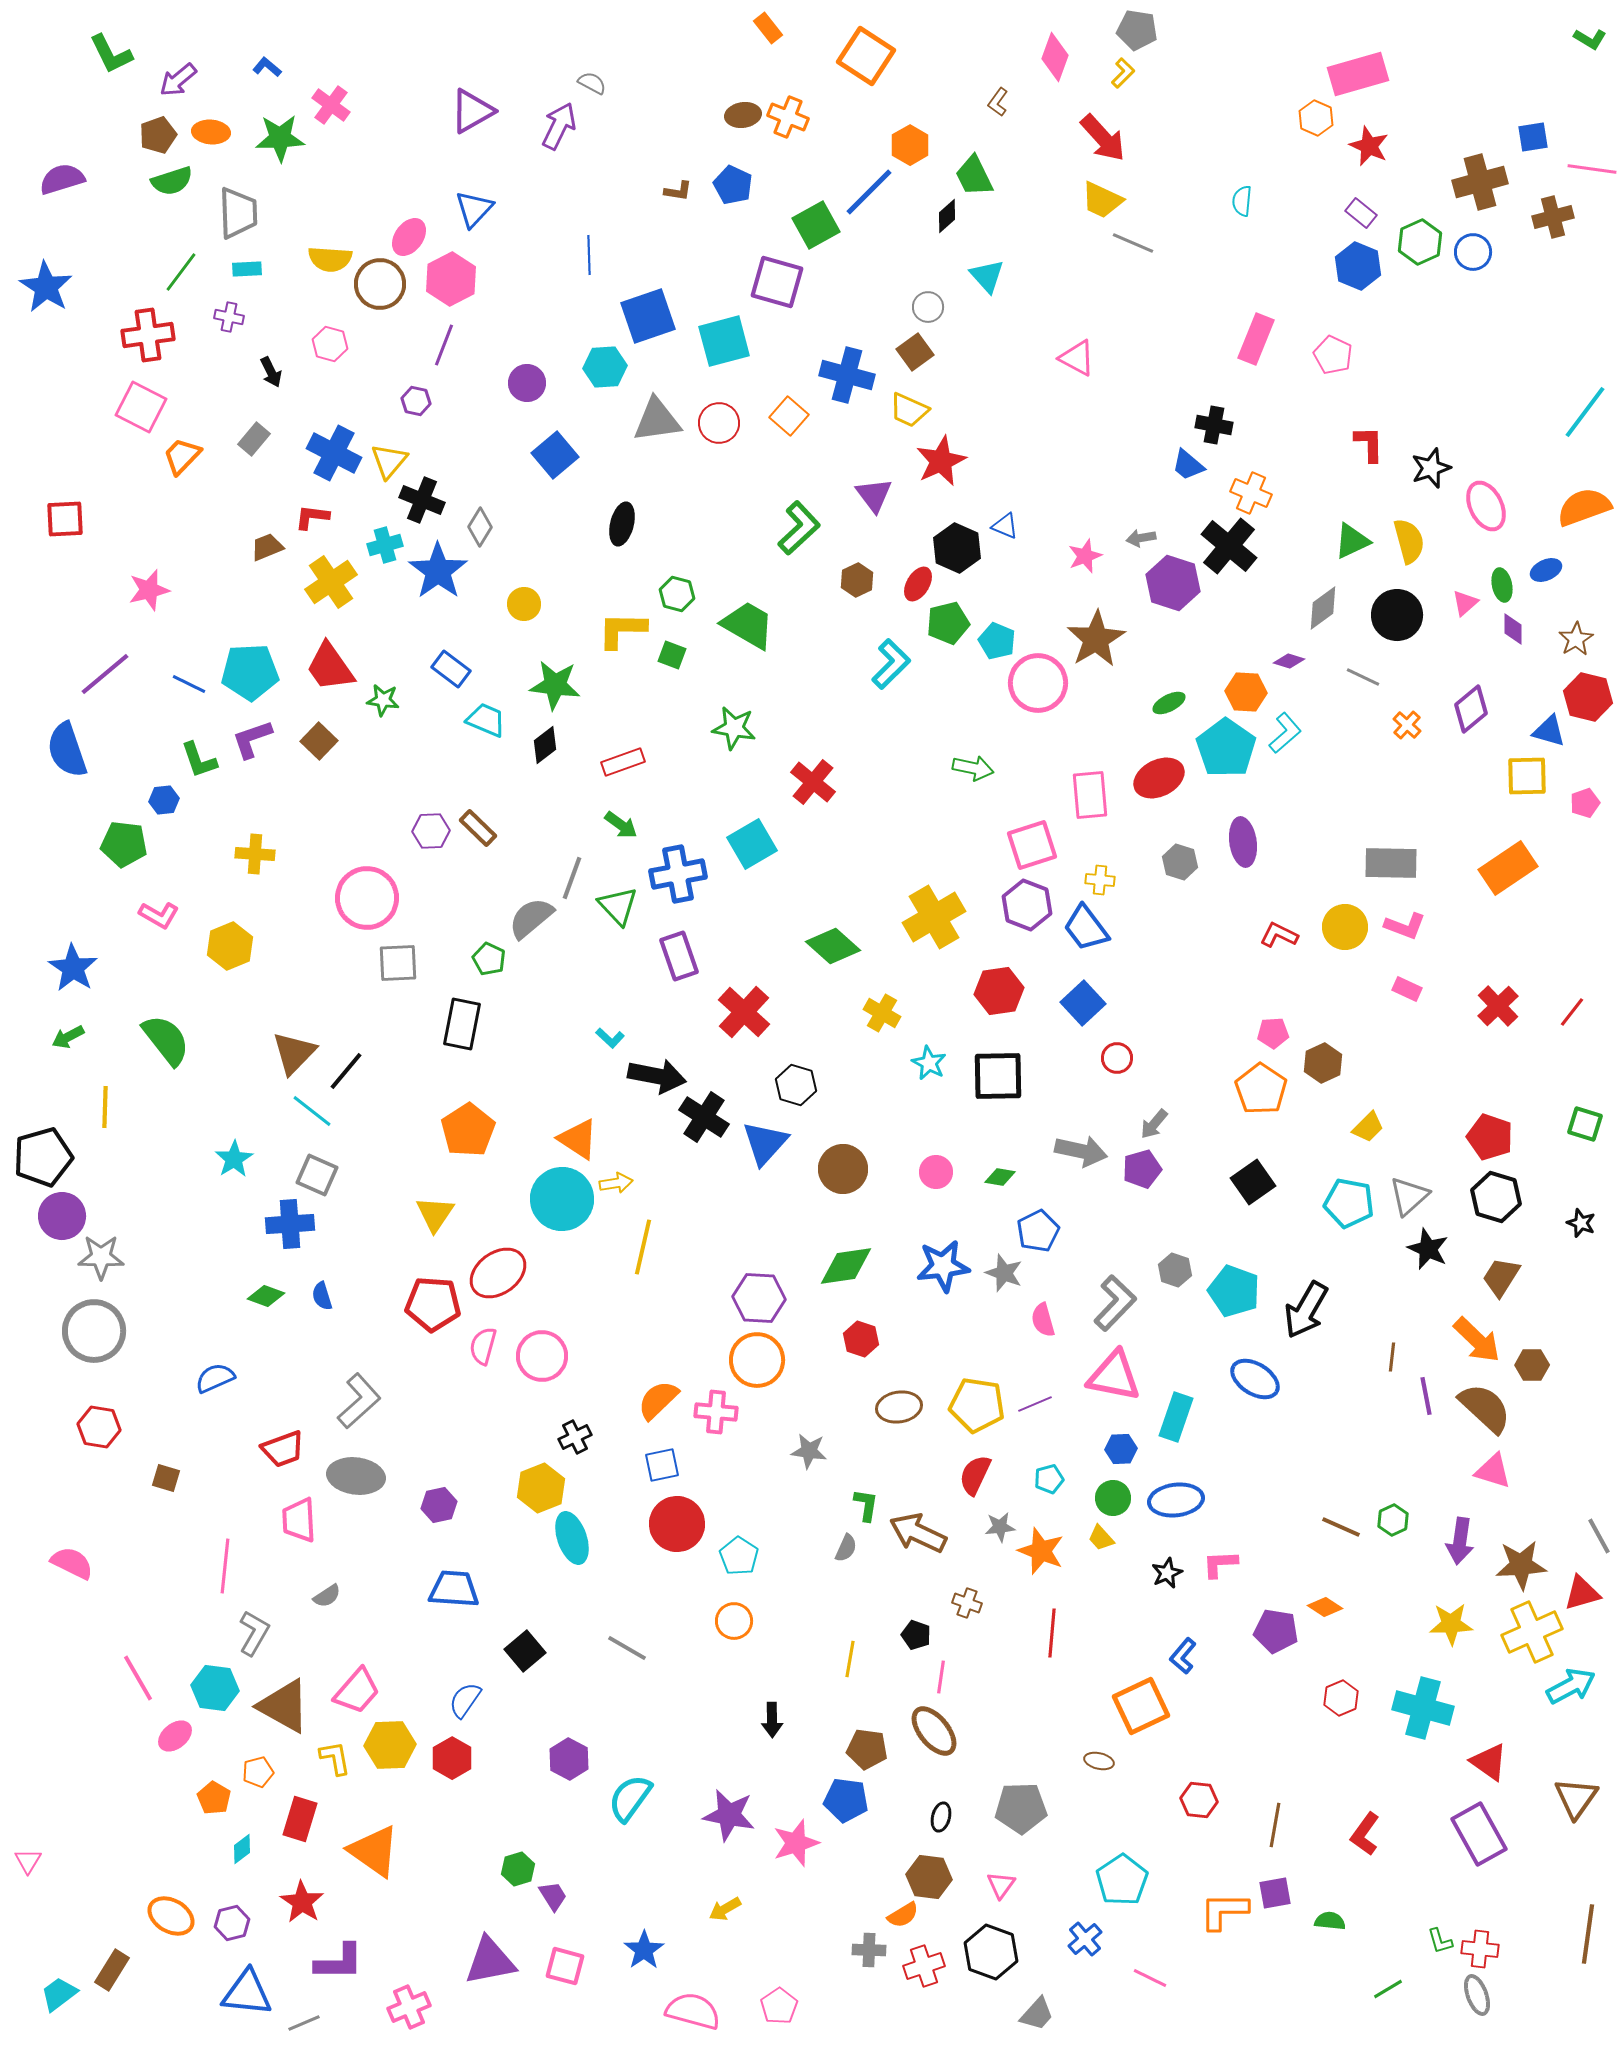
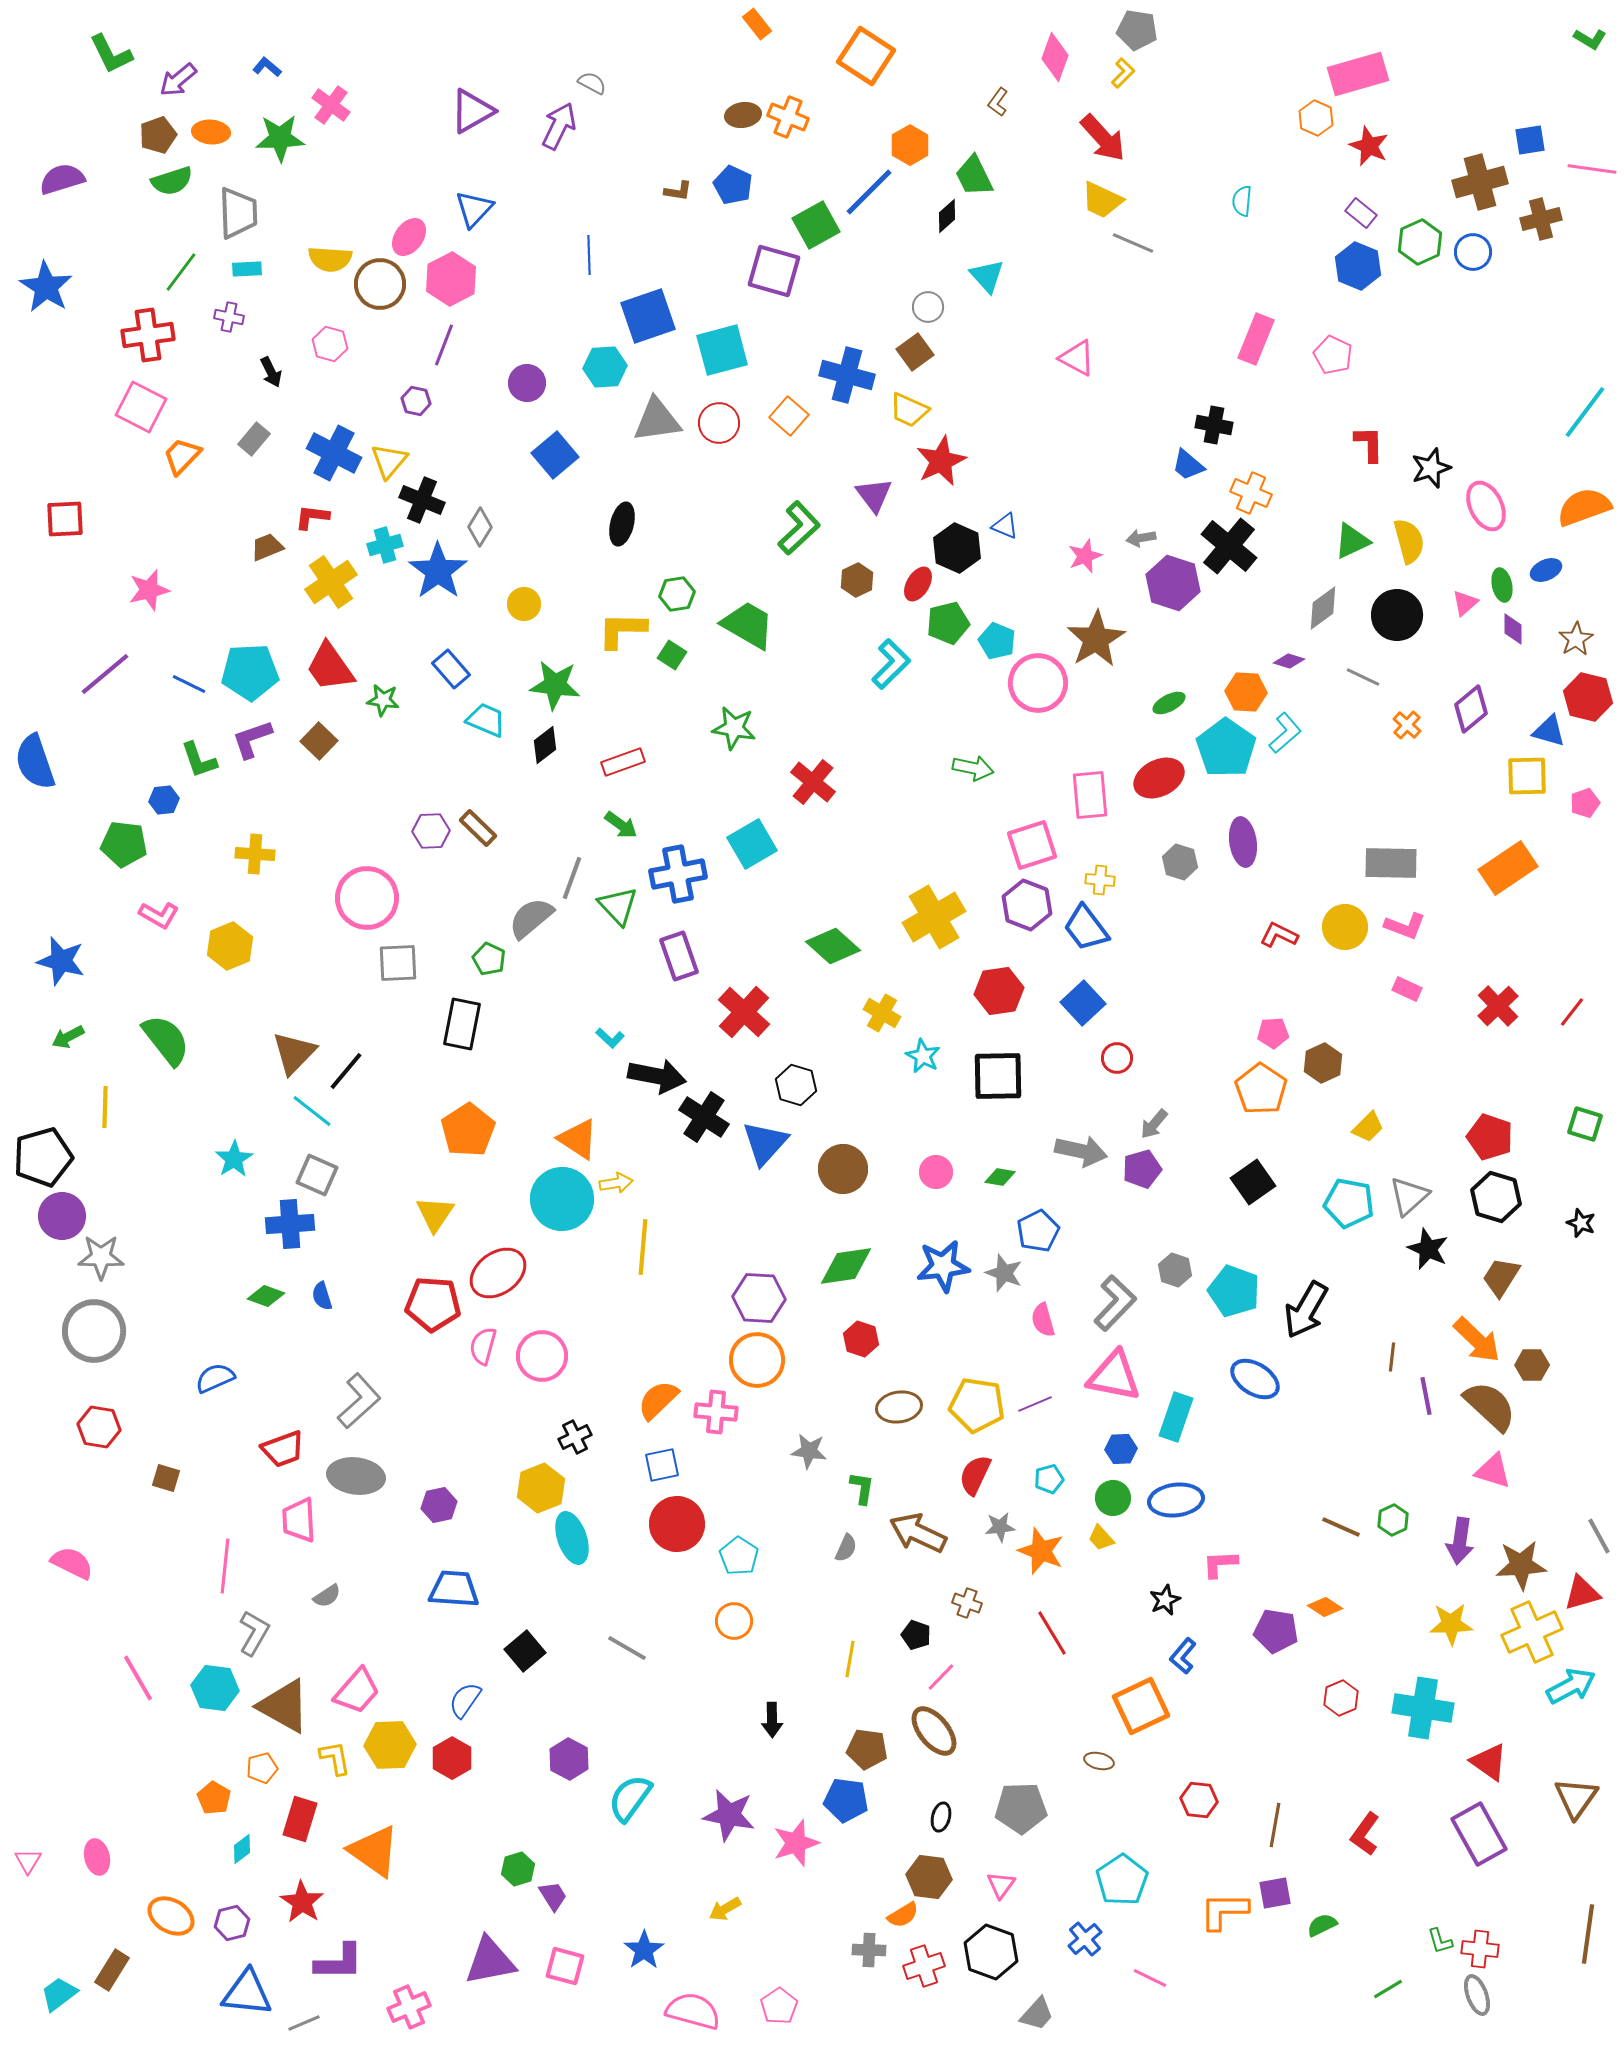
orange rectangle at (768, 28): moved 11 px left, 4 px up
blue square at (1533, 137): moved 3 px left, 3 px down
brown cross at (1553, 217): moved 12 px left, 2 px down
purple square at (777, 282): moved 3 px left, 11 px up
cyan square at (724, 341): moved 2 px left, 9 px down
green hexagon at (677, 594): rotated 24 degrees counterclockwise
green square at (672, 655): rotated 12 degrees clockwise
blue rectangle at (451, 669): rotated 12 degrees clockwise
blue semicircle at (67, 750): moved 32 px left, 12 px down
blue star at (73, 968): moved 12 px left, 7 px up; rotated 18 degrees counterclockwise
cyan star at (929, 1063): moved 6 px left, 7 px up
yellow line at (643, 1247): rotated 8 degrees counterclockwise
brown semicircle at (1485, 1408): moved 5 px right, 2 px up
green L-shape at (866, 1505): moved 4 px left, 17 px up
black star at (1167, 1573): moved 2 px left, 27 px down
red line at (1052, 1633): rotated 36 degrees counterclockwise
pink line at (941, 1677): rotated 36 degrees clockwise
cyan cross at (1423, 1708): rotated 6 degrees counterclockwise
pink ellipse at (175, 1736): moved 78 px left, 121 px down; rotated 64 degrees counterclockwise
orange pentagon at (258, 1772): moved 4 px right, 4 px up
green semicircle at (1330, 1921): moved 8 px left, 4 px down; rotated 32 degrees counterclockwise
